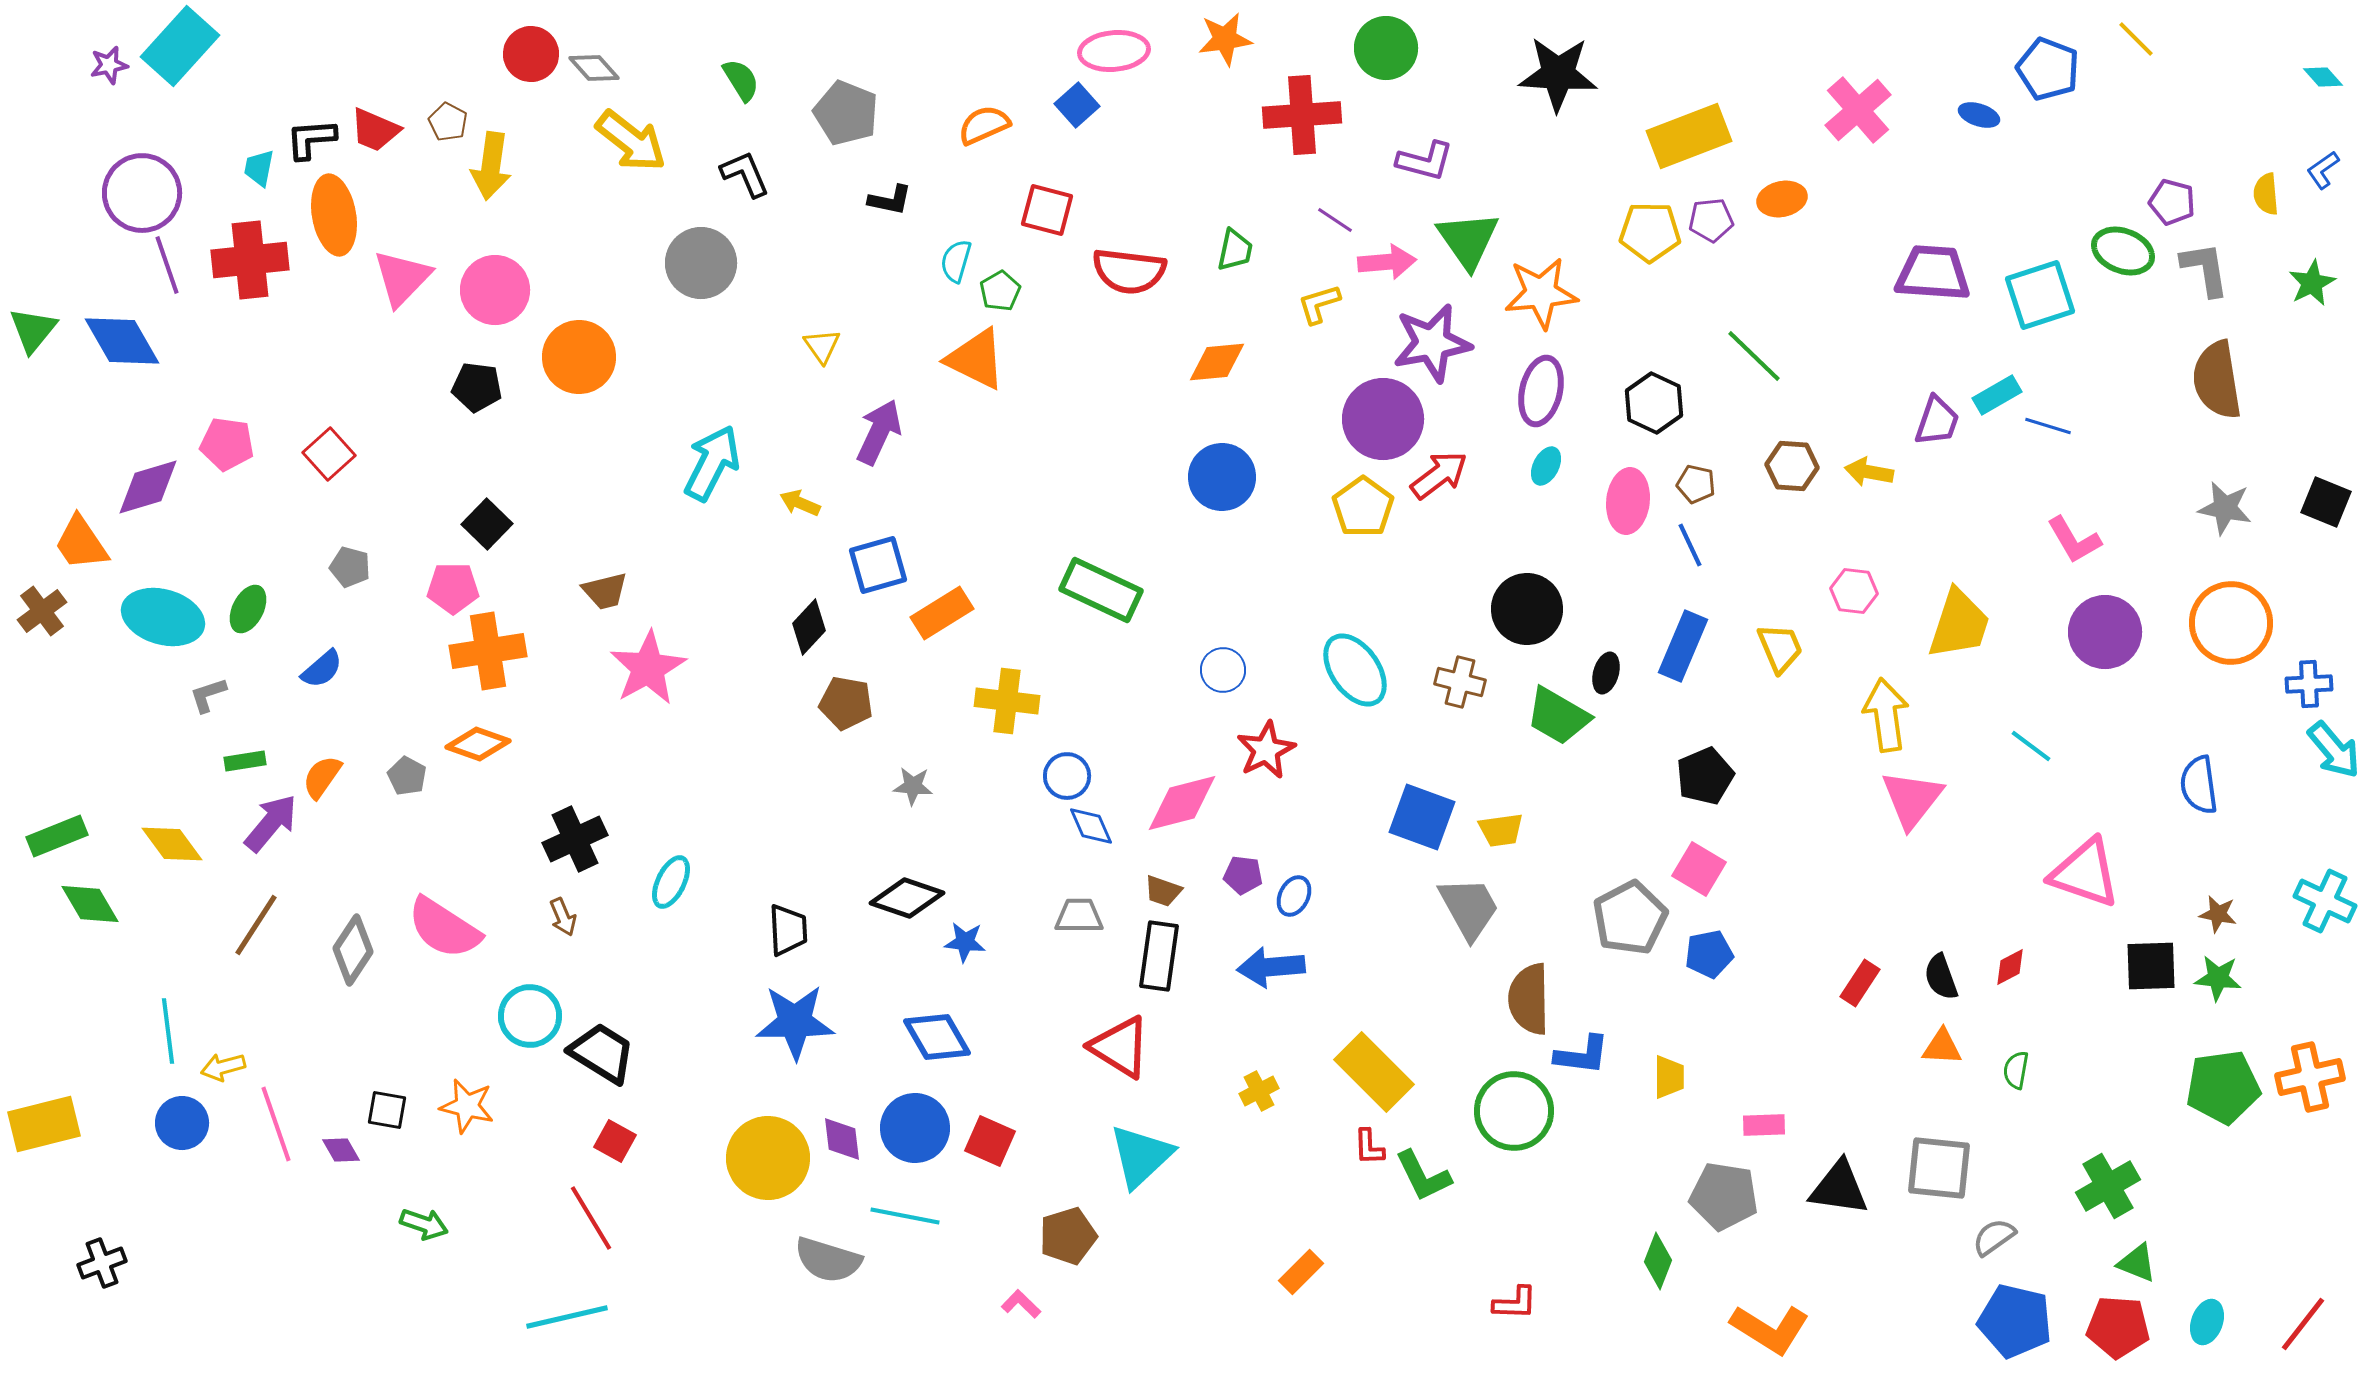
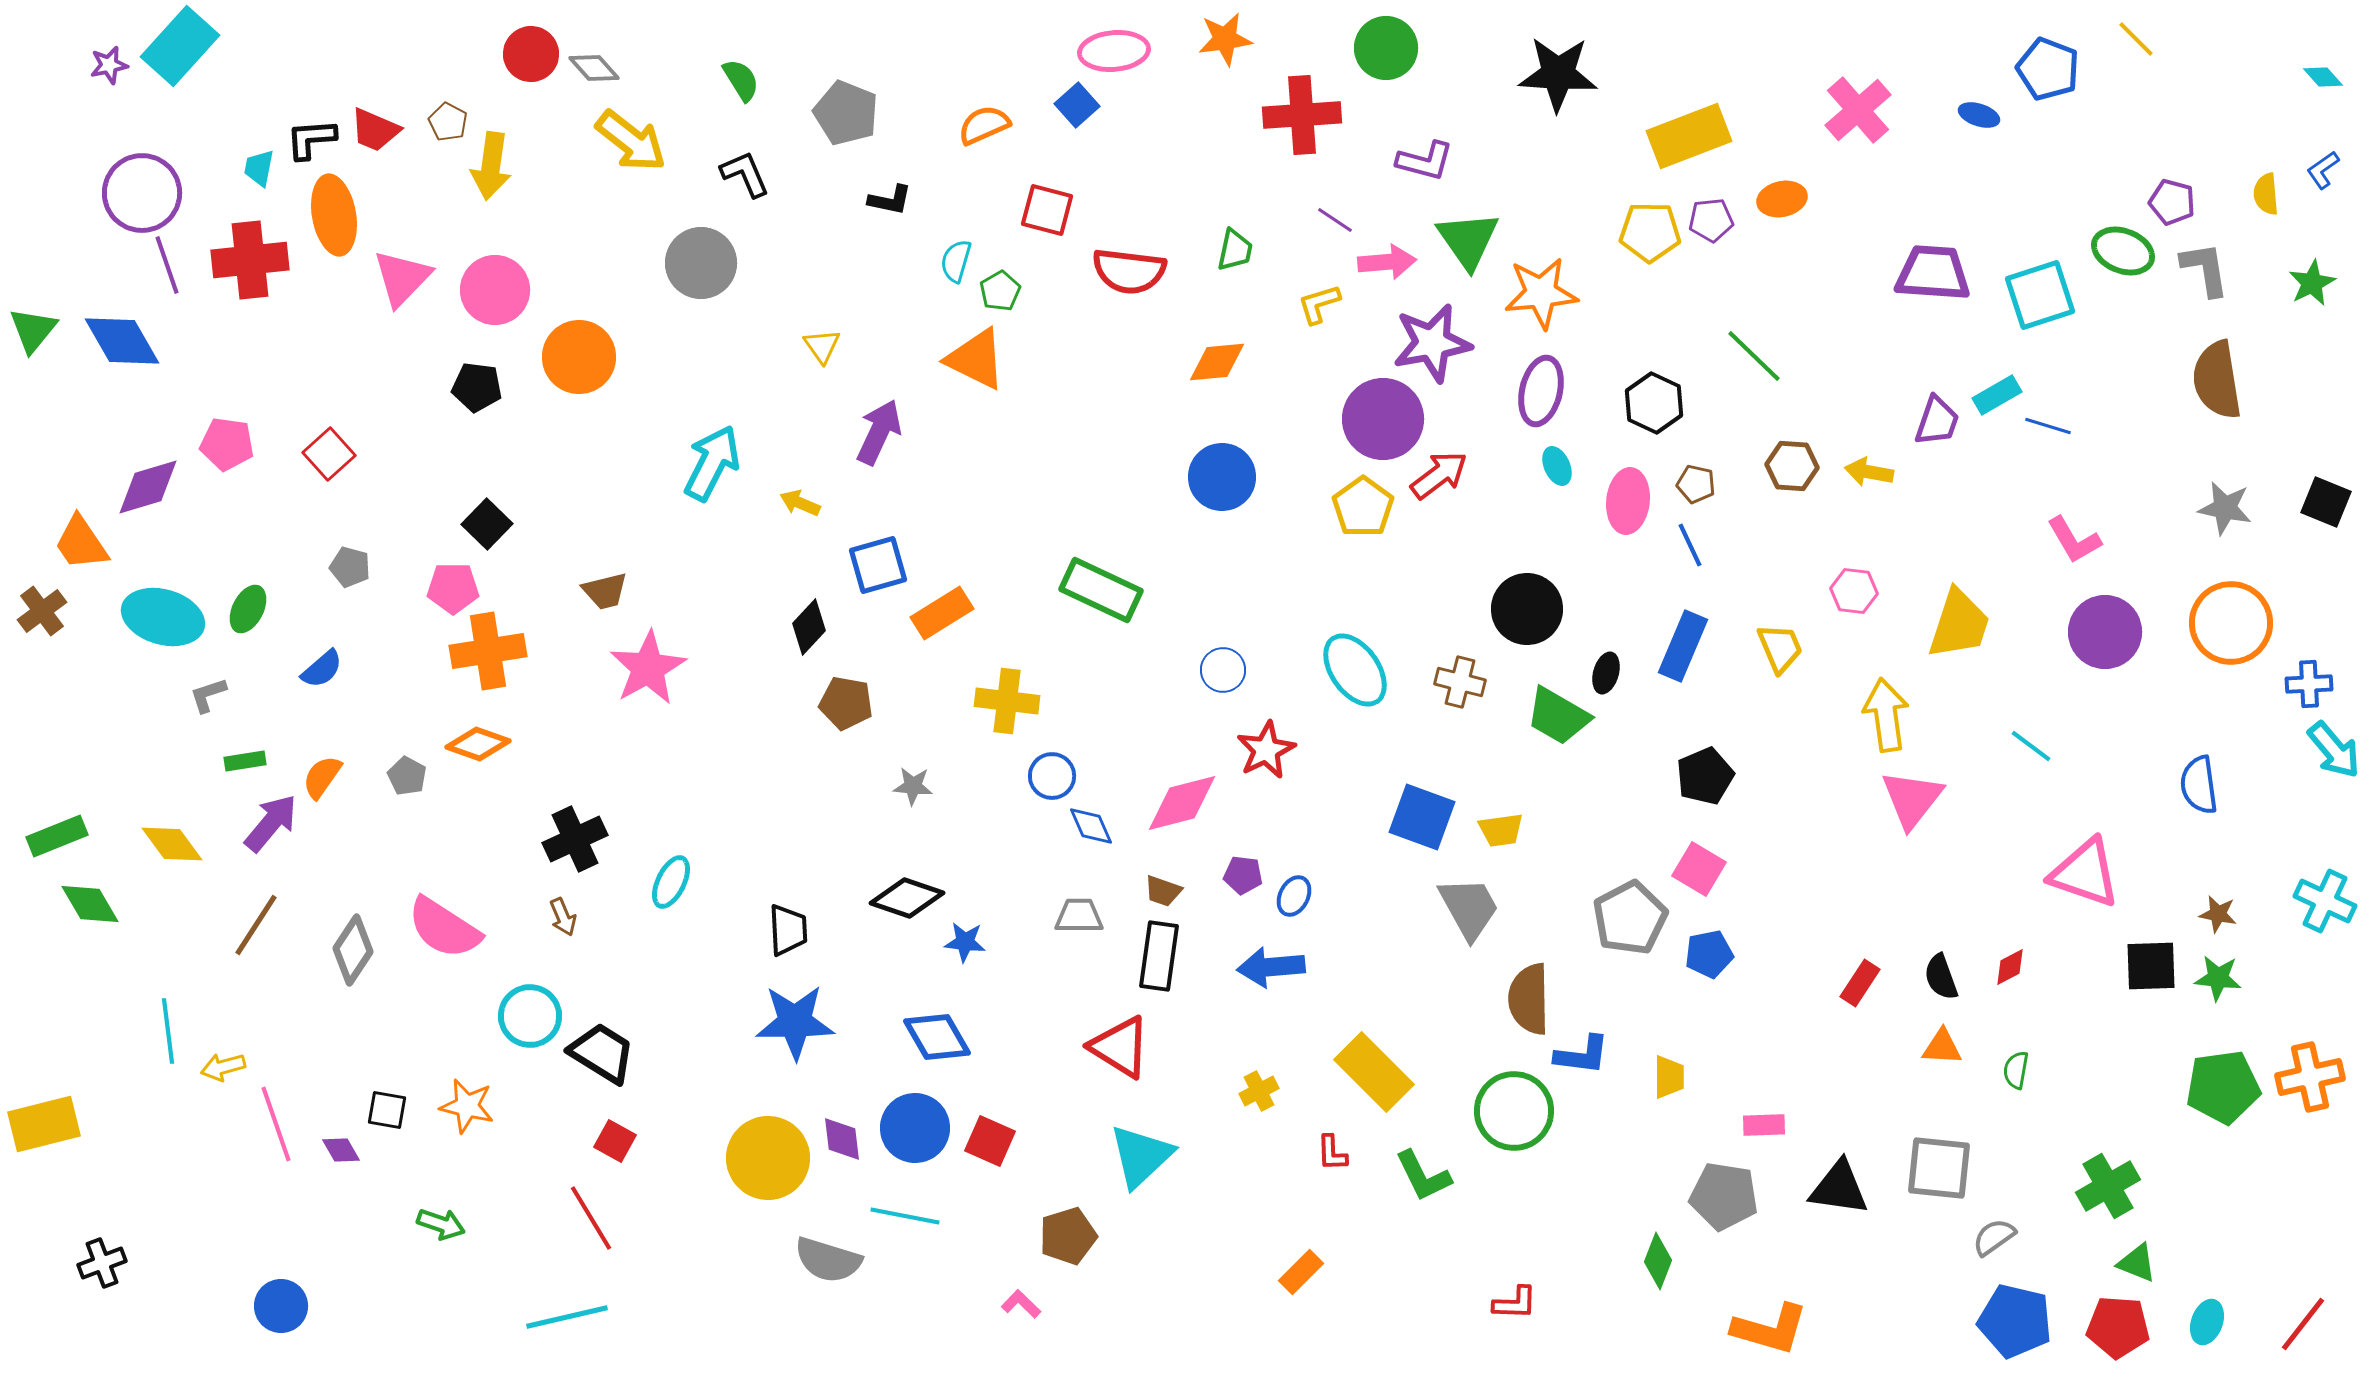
cyan ellipse at (1546, 466): moved 11 px right; rotated 51 degrees counterclockwise
blue circle at (1067, 776): moved 15 px left
blue circle at (182, 1123): moved 99 px right, 183 px down
red L-shape at (1369, 1147): moved 37 px left, 6 px down
green arrow at (424, 1224): moved 17 px right
orange L-shape at (1770, 1329): rotated 16 degrees counterclockwise
